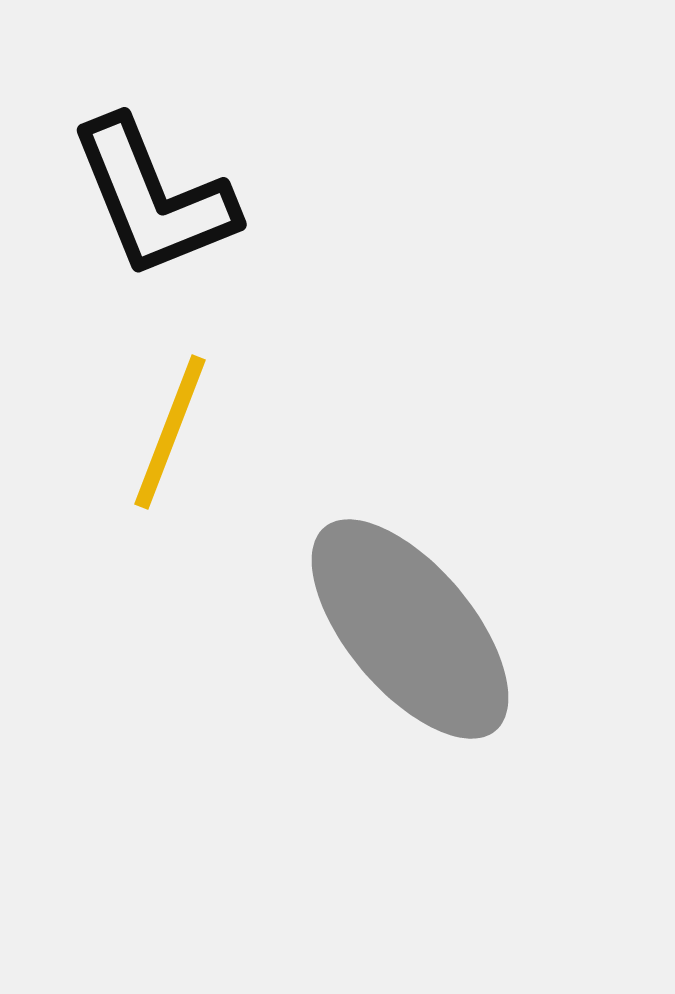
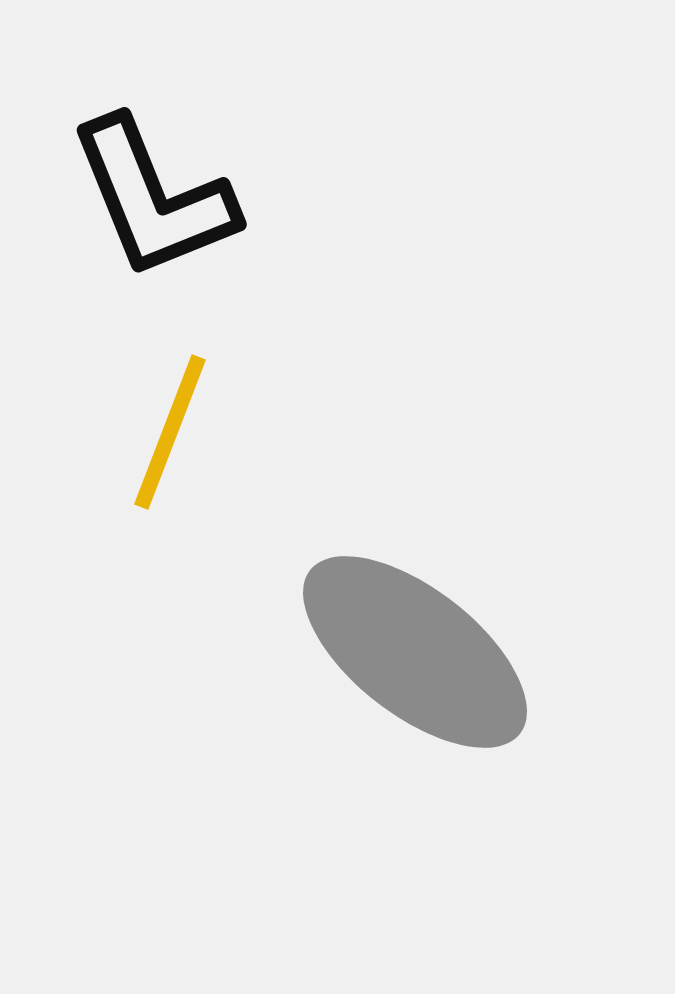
gray ellipse: moved 5 px right, 23 px down; rotated 12 degrees counterclockwise
